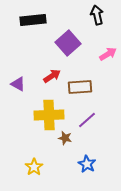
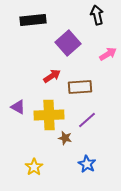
purple triangle: moved 23 px down
